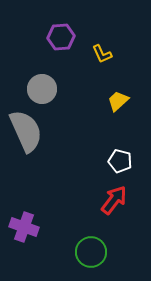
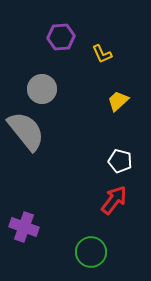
gray semicircle: rotated 15 degrees counterclockwise
